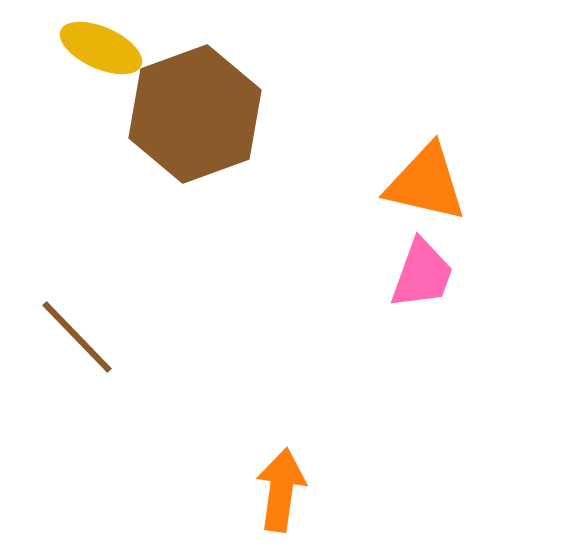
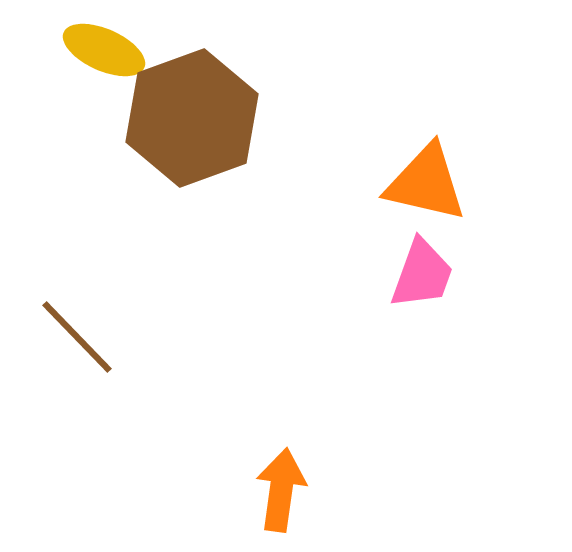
yellow ellipse: moved 3 px right, 2 px down
brown hexagon: moved 3 px left, 4 px down
